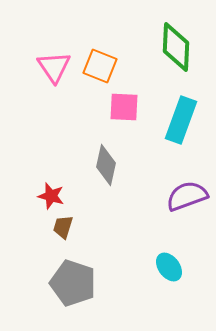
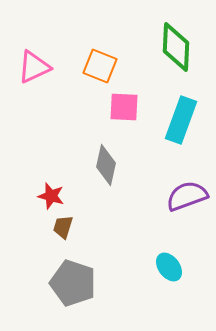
pink triangle: moved 20 px left; rotated 39 degrees clockwise
